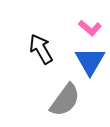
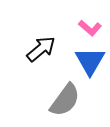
black arrow: rotated 80 degrees clockwise
